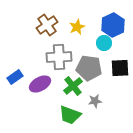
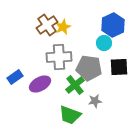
yellow star: moved 14 px left
black square: moved 1 px left, 1 px up
green cross: moved 2 px right, 1 px up
